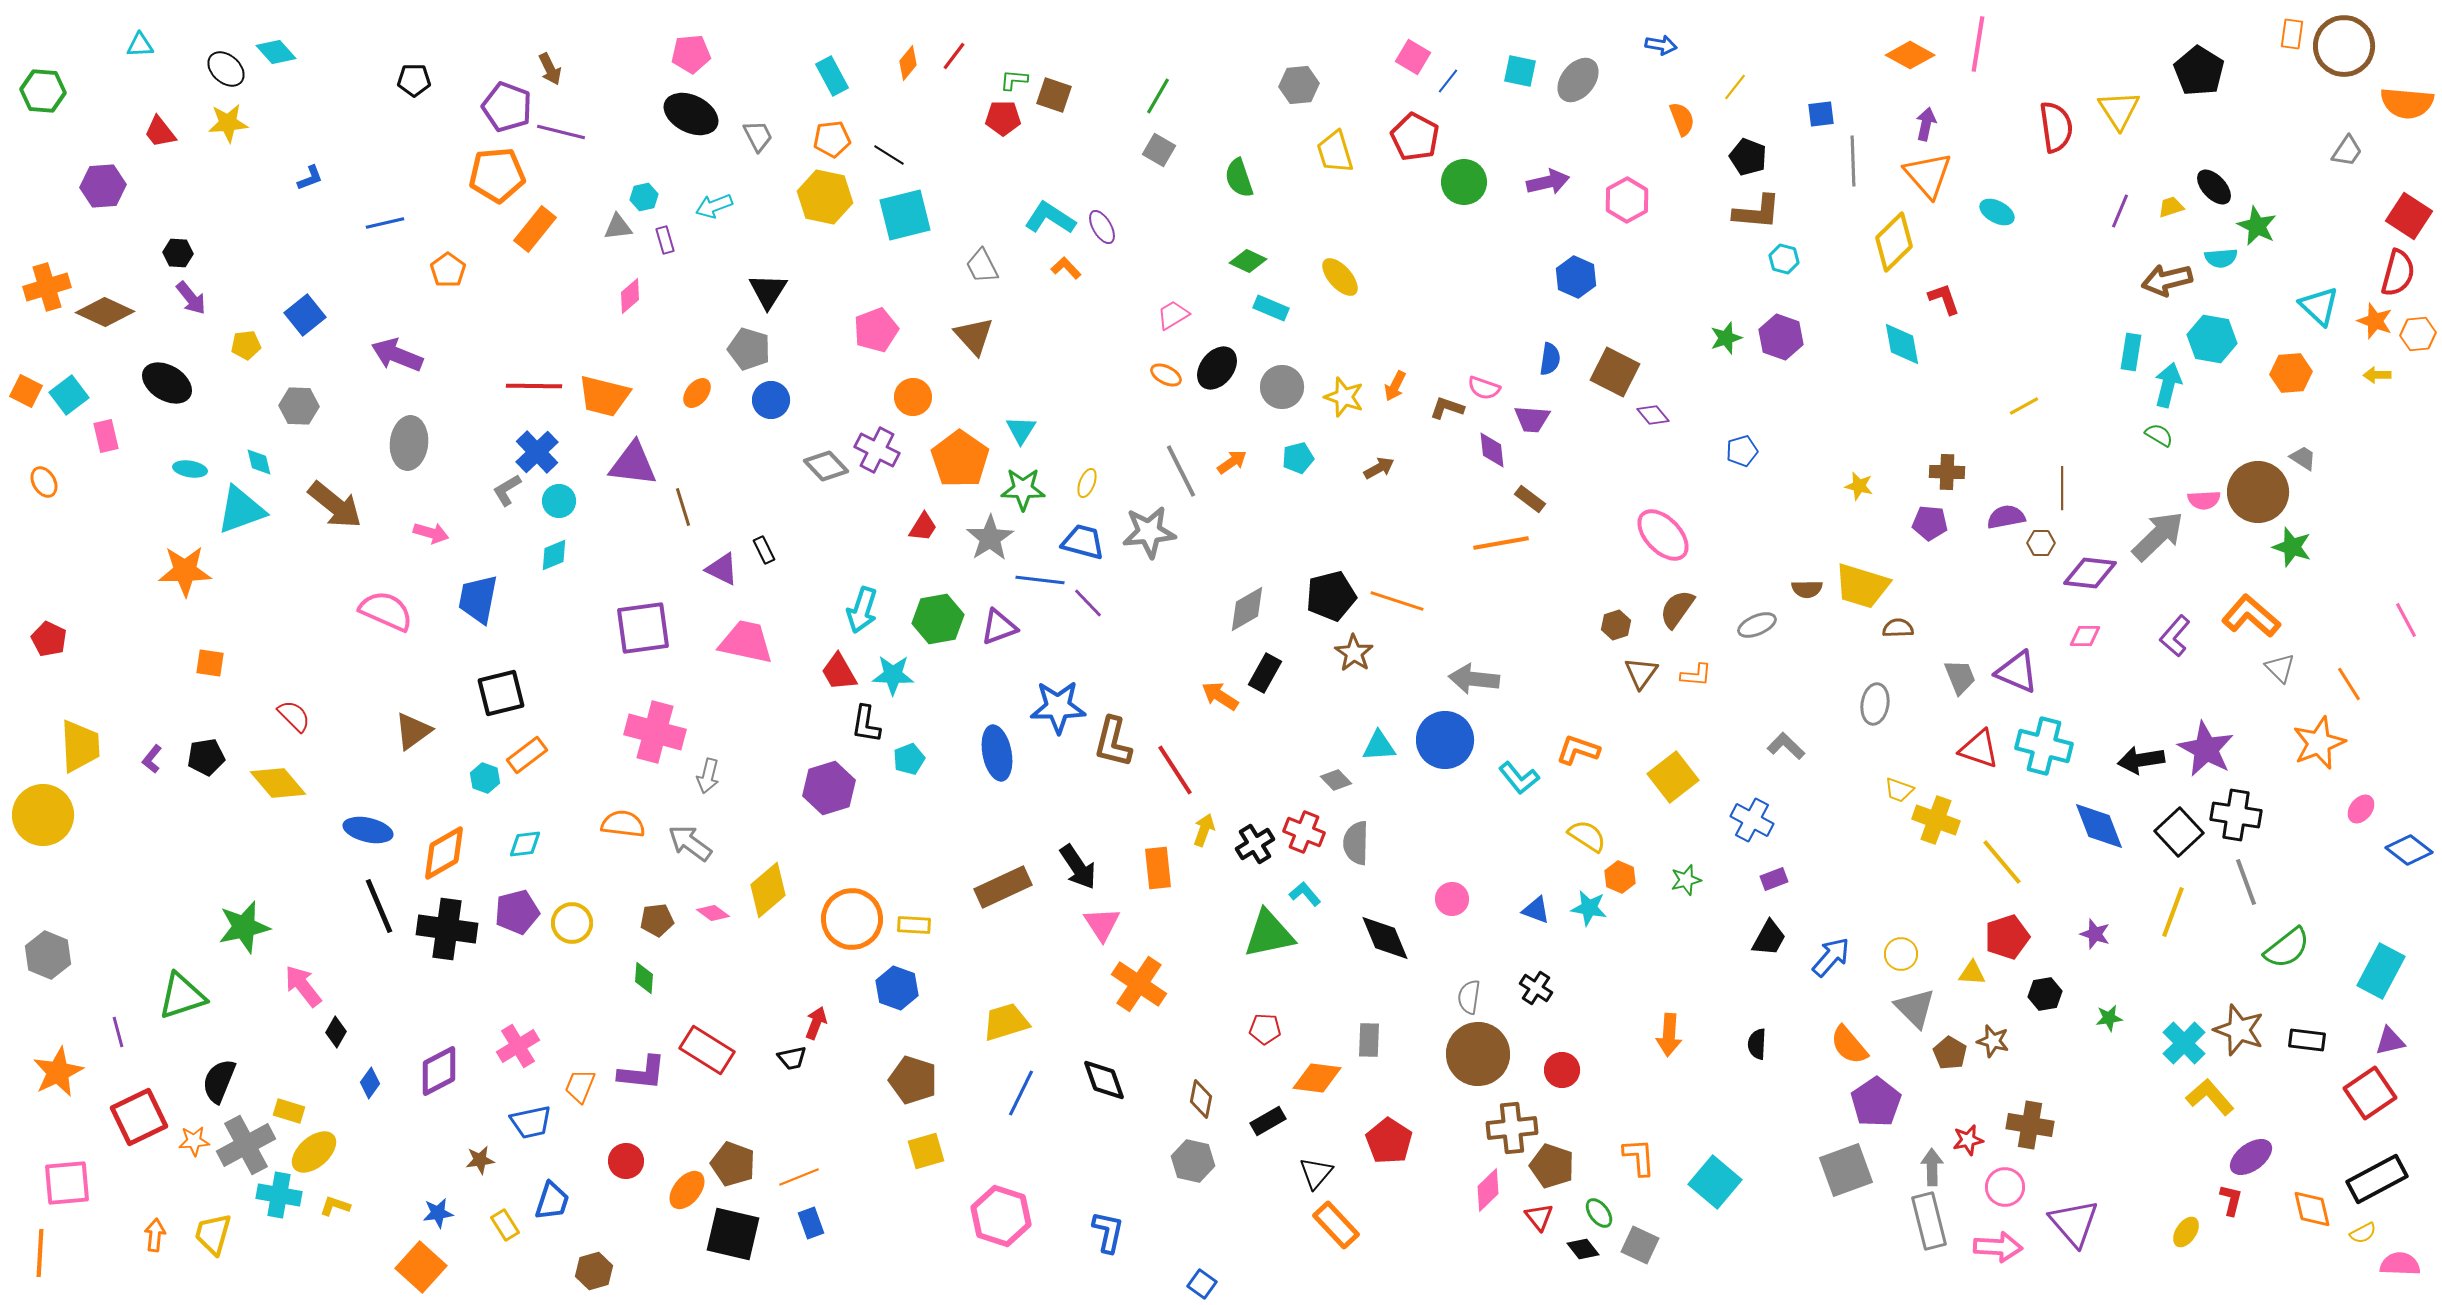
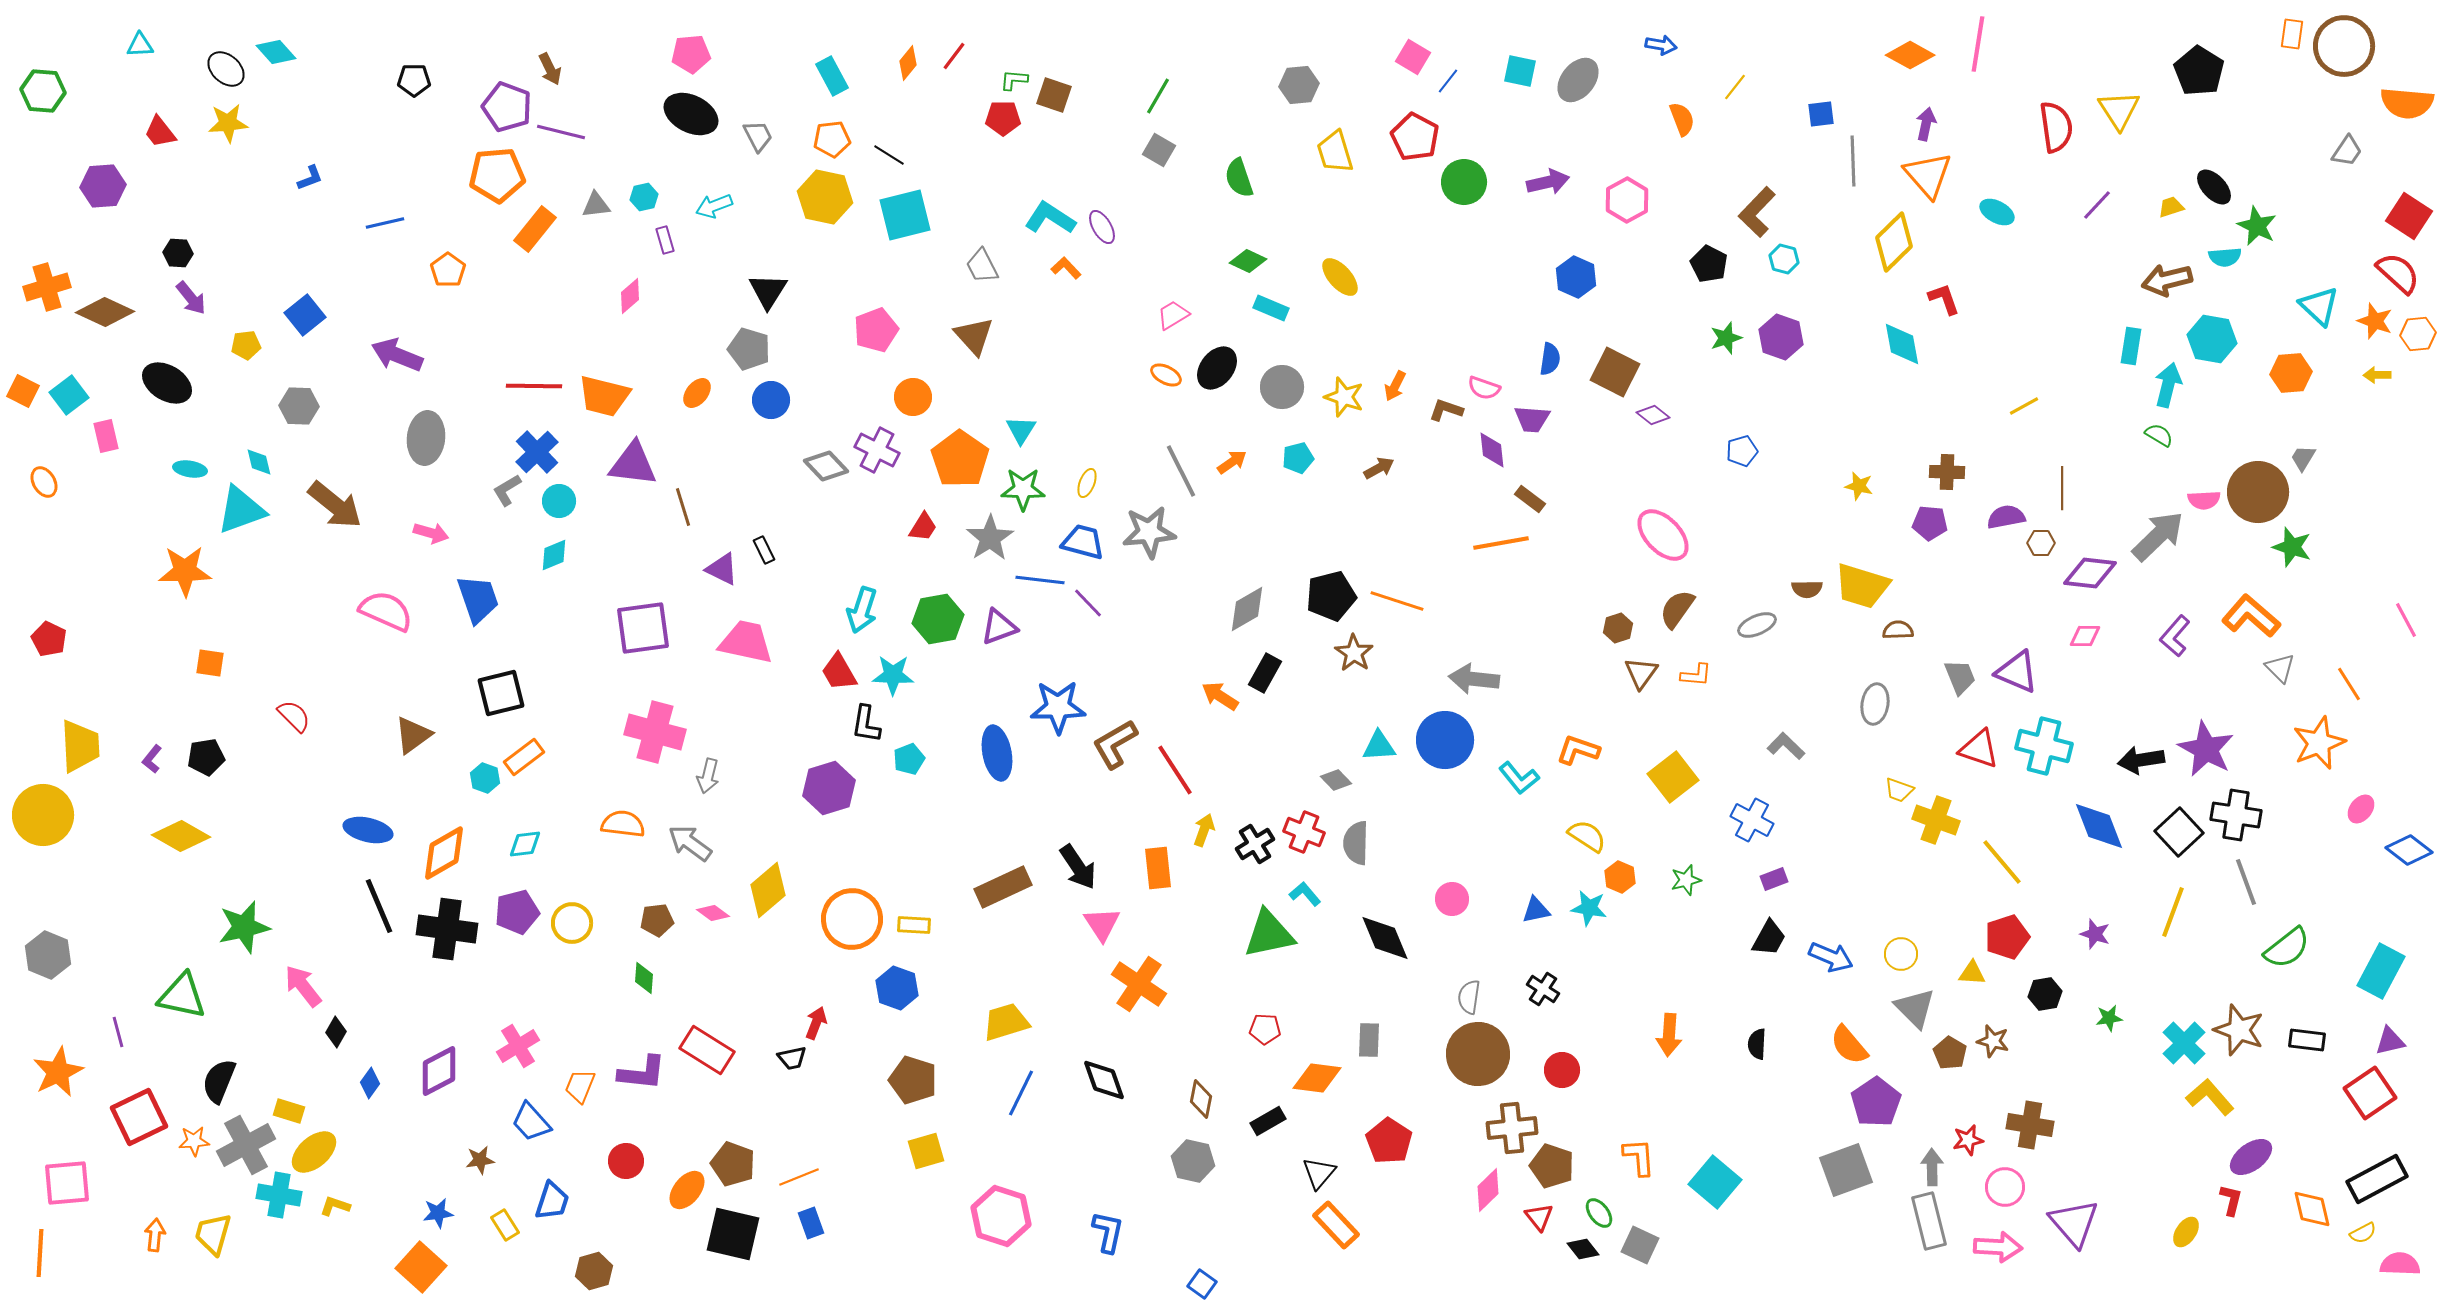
black pentagon at (1748, 157): moved 39 px left, 107 px down; rotated 6 degrees clockwise
purple line at (2120, 211): moved 23 px left, 6 px up; rotated 20 degrees clockwise
brown L-shape at (1757, 212): rotated 129 degrees clockwise
gray triangle at (618, 227): moved 22 px left, 22 px up
cyan semicircle at (2221, 258): moved 4 px right, 1 px up
red semicircle at (2398, 273): rotated 63 degrees counterclockwise
cyan rectangle at (2131, 352): moved 6 px up
orange square at (26, 391): moved 3 px left
brown L-shape at (1447, 408): moved 1 px left, 2 px down
purple diamond at (1653, 415): rotated 12 degrees counterclockwise
gray ellipse at (409, 443): moved 17 px right, 5 px up
gray trapezoid at (2303, 458): rotated 92 degrees counterclockwise
blue trapezoid at (478, 599): rotated 150 degrees clockwise
brown hexagon at (1616, 625): moved 2 px right, 3 px down
brown semicircle at (1898, 628): moved 2 px down
brown triangle at (413, 731): moved 4 px down
brown L-shape at (1113, 742): moved 2 px right, 2 px down; rotated 46 degrees clockwise
orange rectangle at (527, 755): moved 3 px left, 2 px down
yellow diamond at (278, 783): moved 97 px left, 53 px down; rotated 20 degrees counterclockwise
blue triangle at (1536, 910): rotated 32 degrees counterclockwise
blue arrow at (1831, 957): rotated 72 degrees clockwise
black cross at (1536, 988): moved 7 px right, 1 px down
green triangle at (182, 996): rotated 30 degrees clockwise
blue trapezoid at (531, 1122): rotated 60 degrees clockwise
black triangle at (1316, 1173): moved 3 px right
